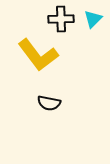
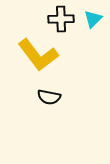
black semicircle: moved 6 px up
